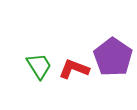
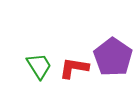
red L-shape: moved 1 px up; rotated 12 degrees counterclockwise
